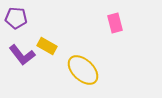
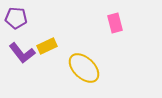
yellow rectangle: rotated 54 degrees counterclockwise
purple L-shape: moved 2 px up
yellow ellipse: moved 1 px right, 2 px up
